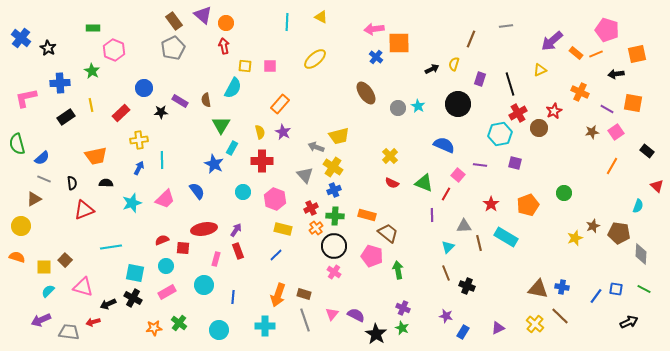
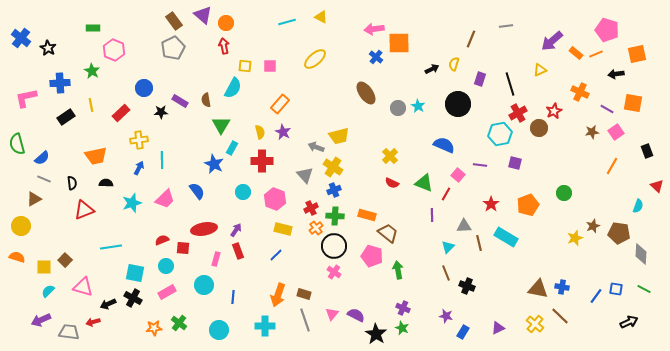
cyan line at (287, 22): rotated 72 degrees clockwise
black rectangle at (647, 151): rotated 32 degrees clockwise
